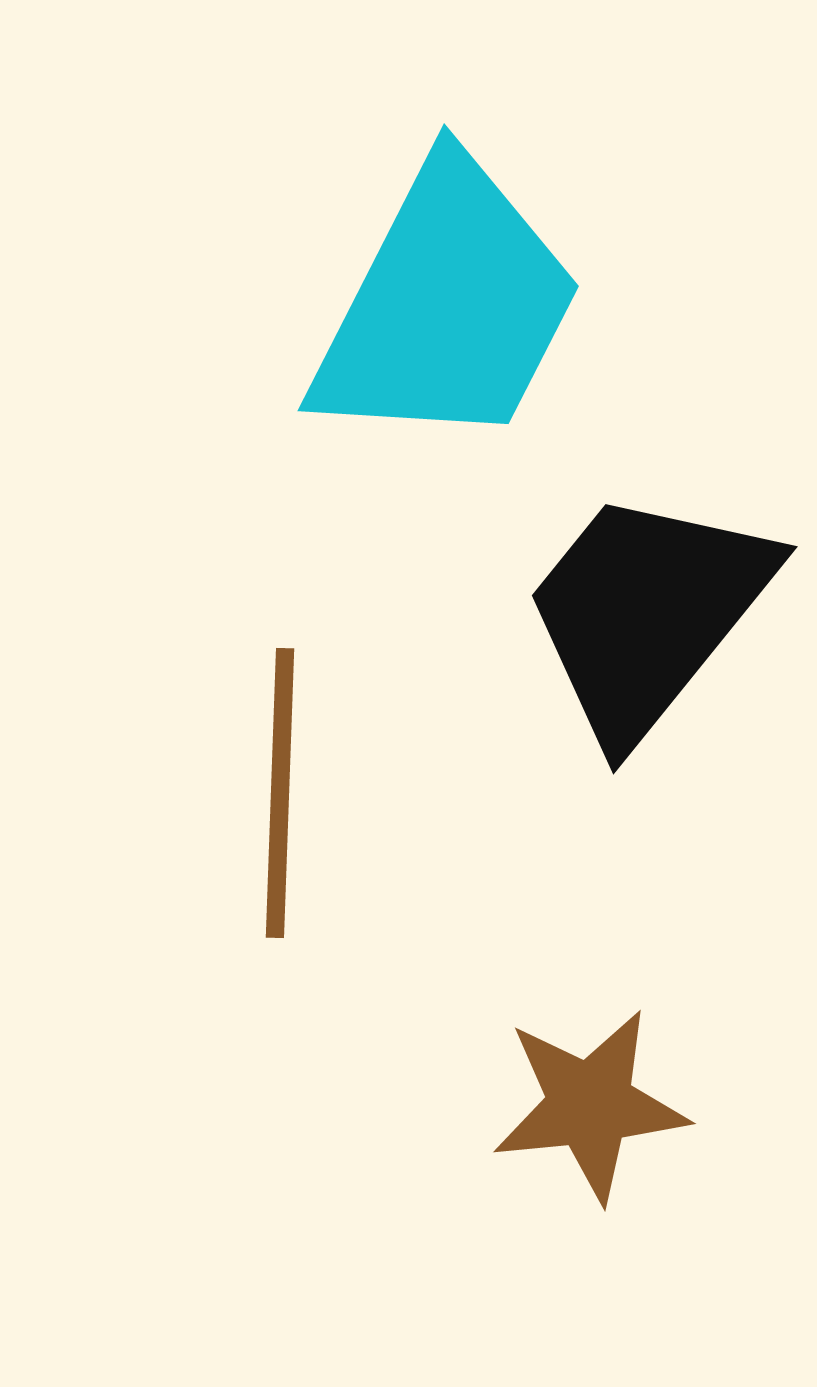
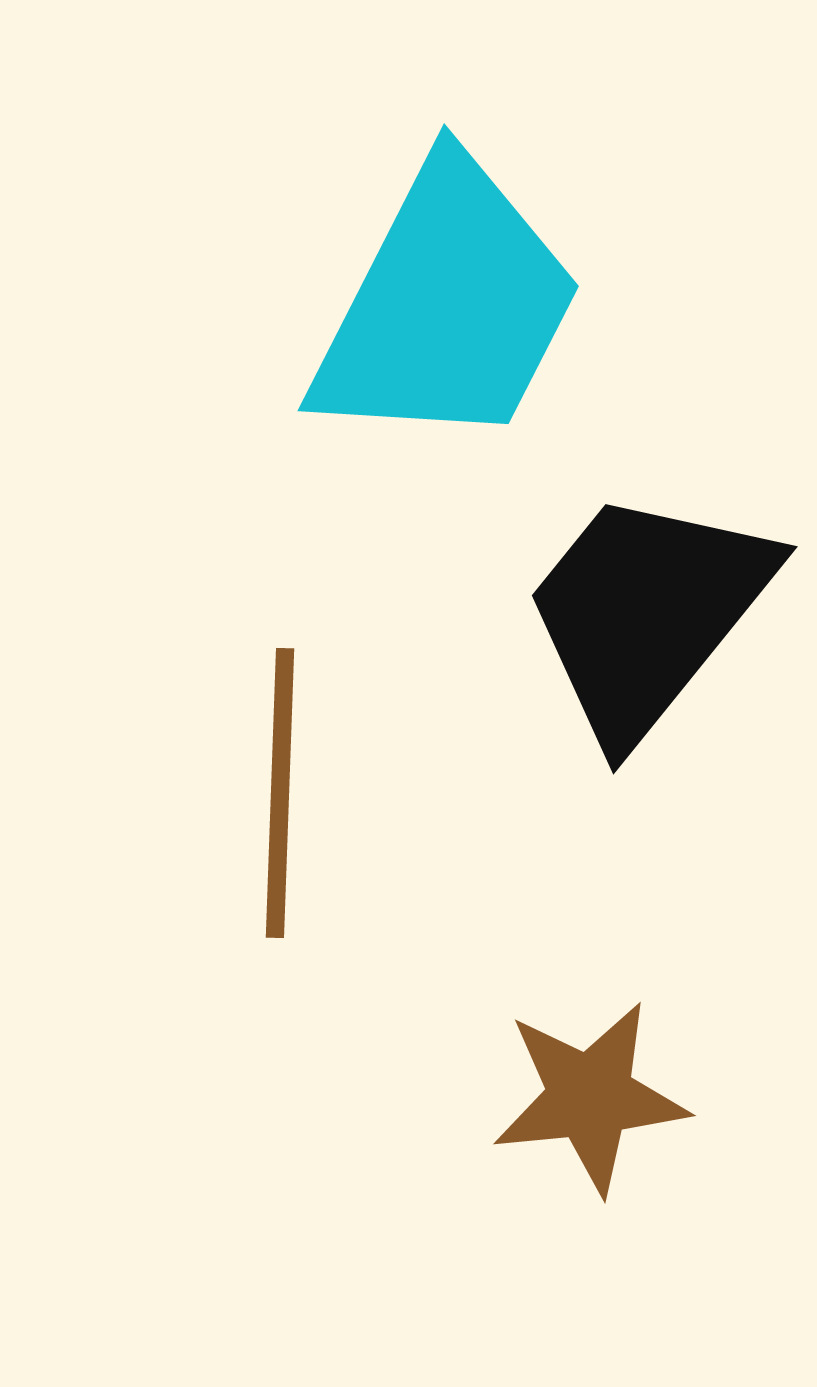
brown star: moved 8 px up
